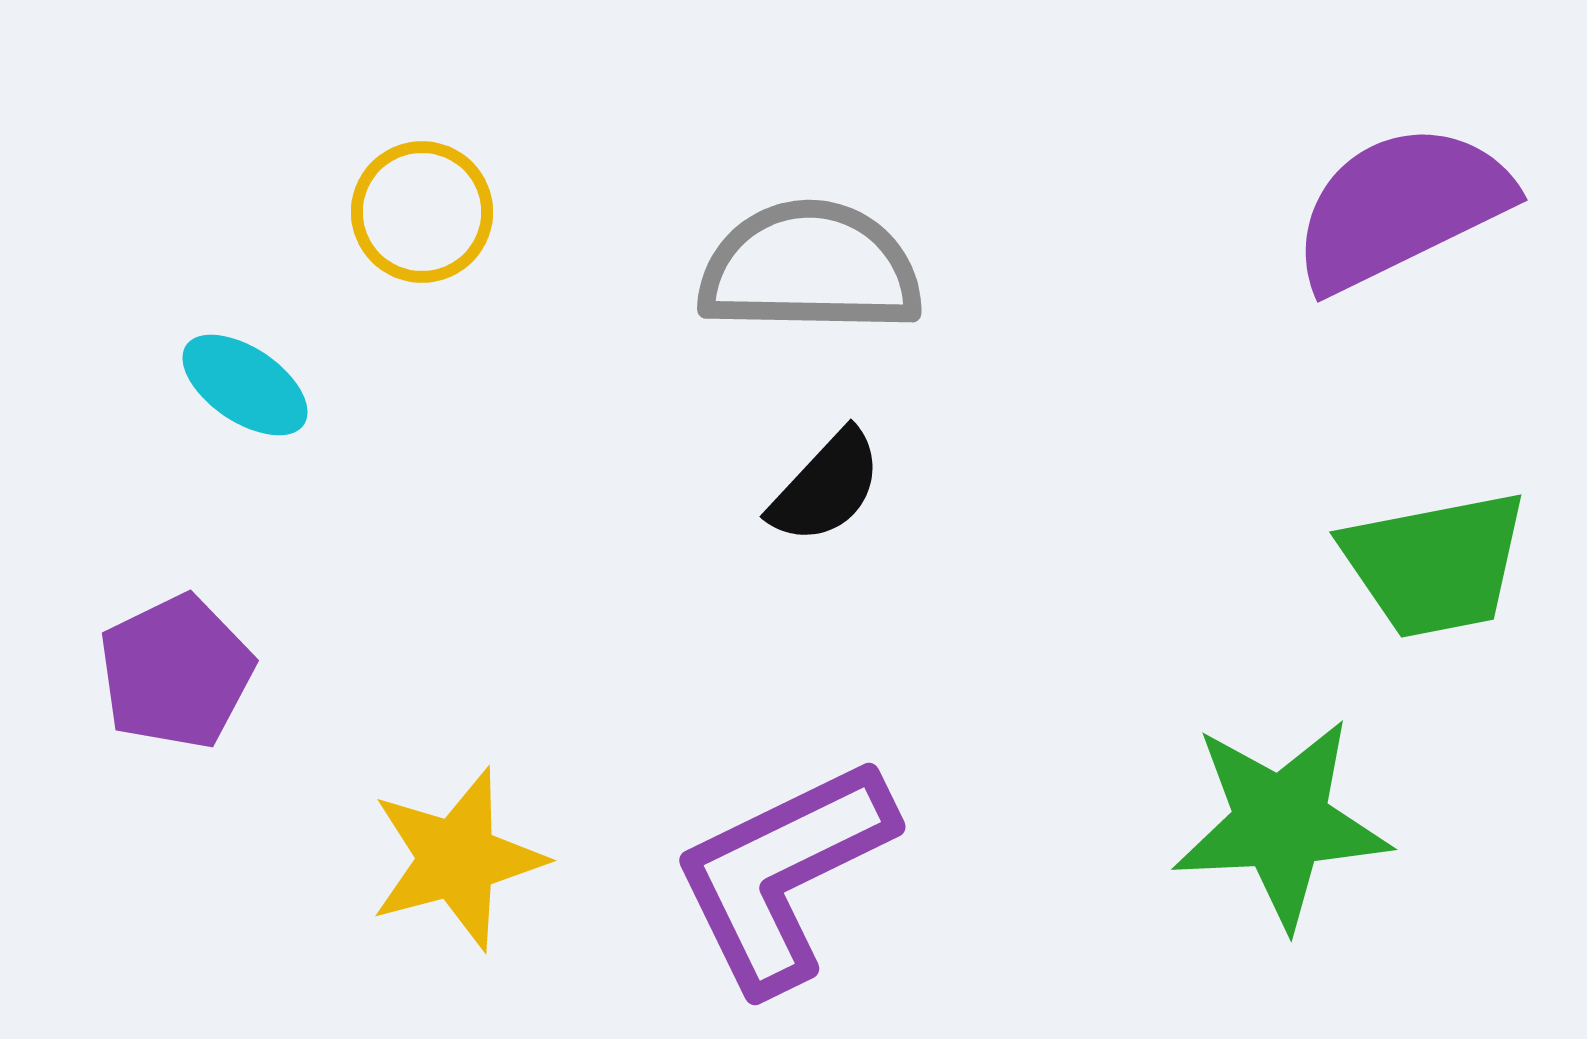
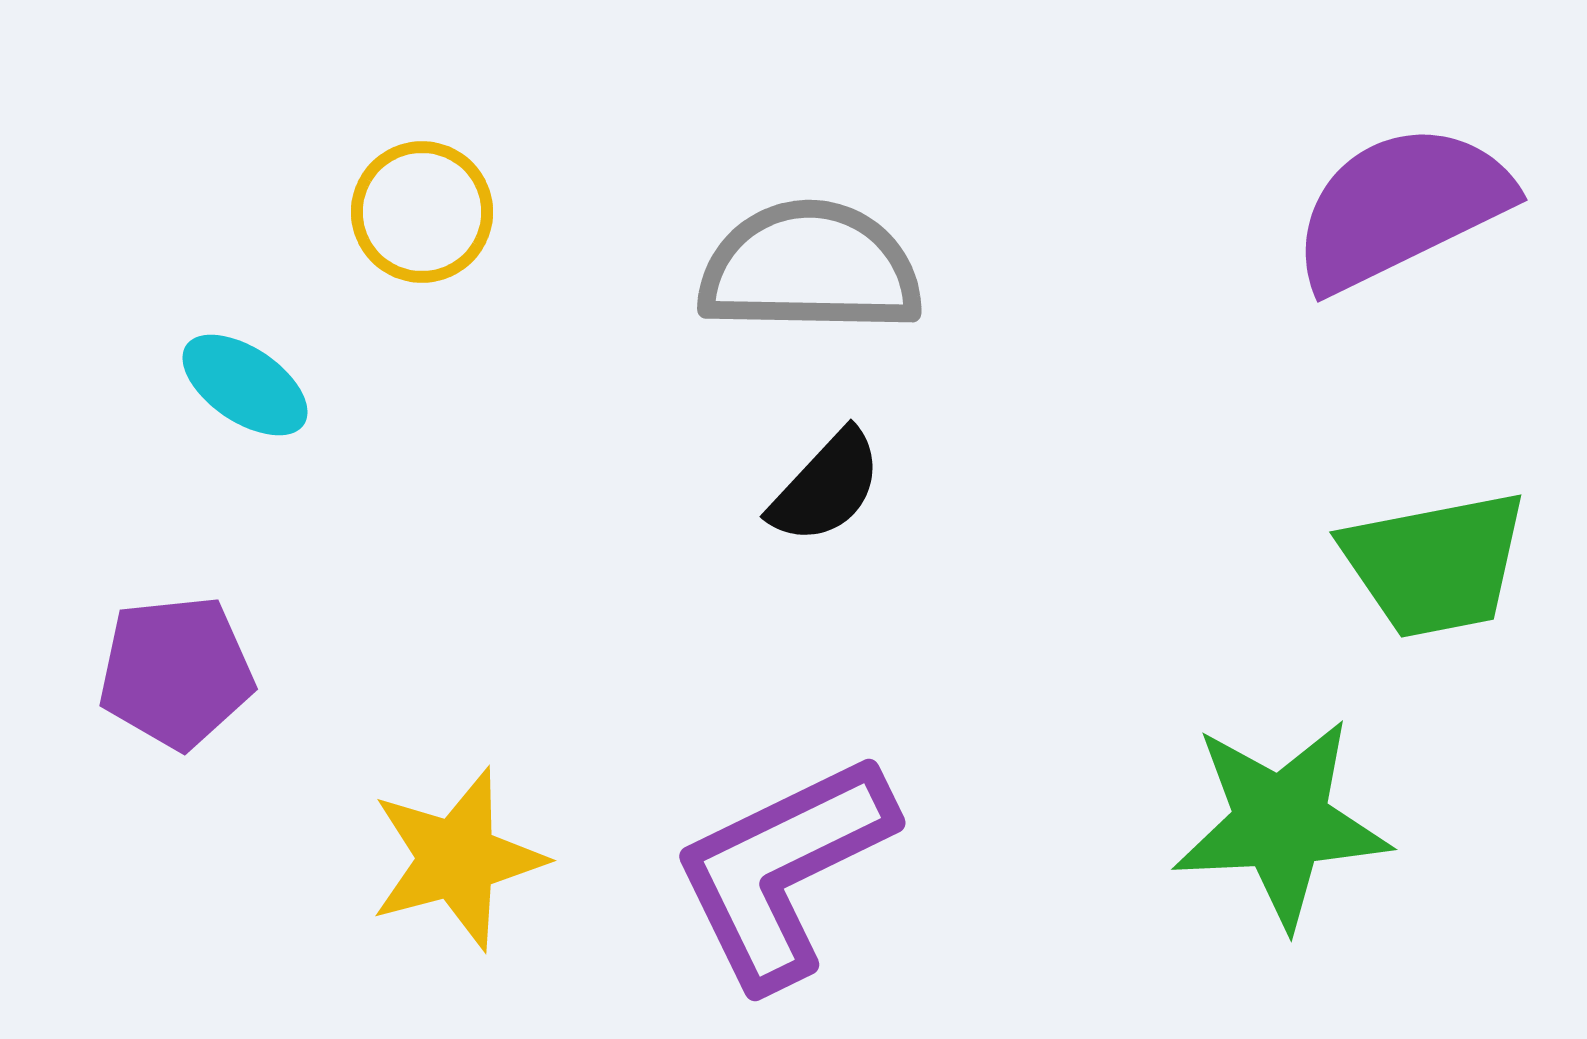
purple pentagon: rotated 20 degrees clockwise
purple L-shape: moved 4 px up
